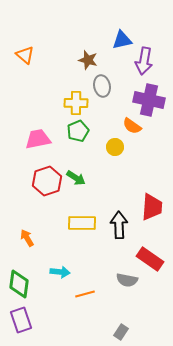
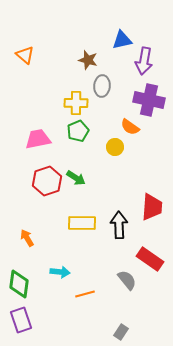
gray ellipse: rotated 15 degrees clockwise
orange semicircle: moved 2 px left, 1 px down
gray semicircle: rotated 140 degrees counterclockwise
